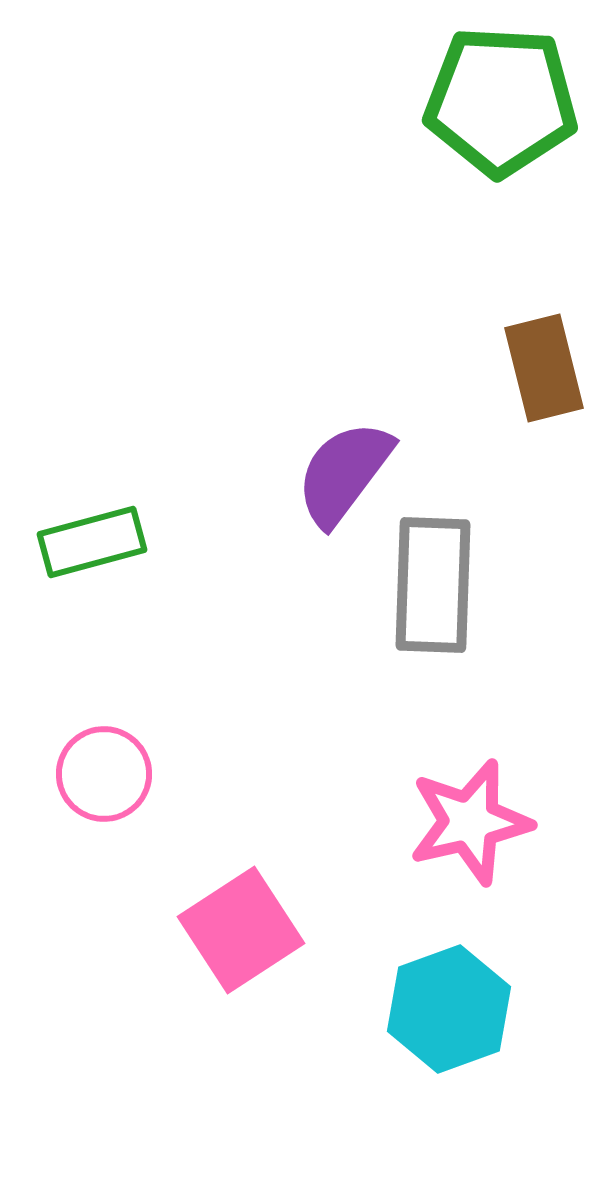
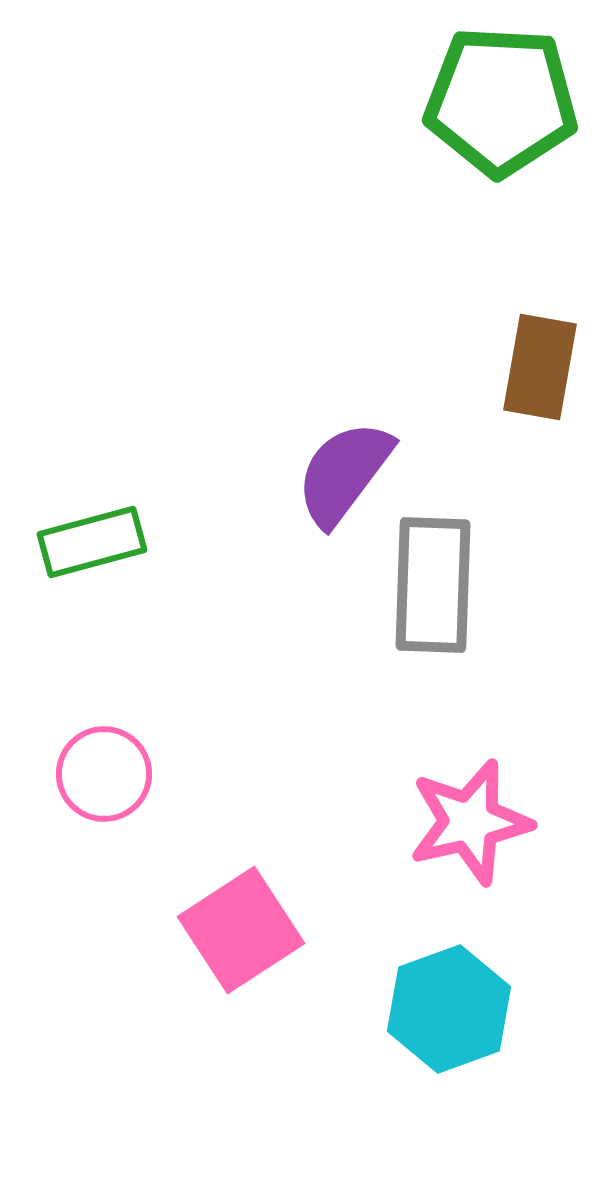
brown rectangle: moved 4 px left, 1 px up; rotated 24 degrees clockwise
